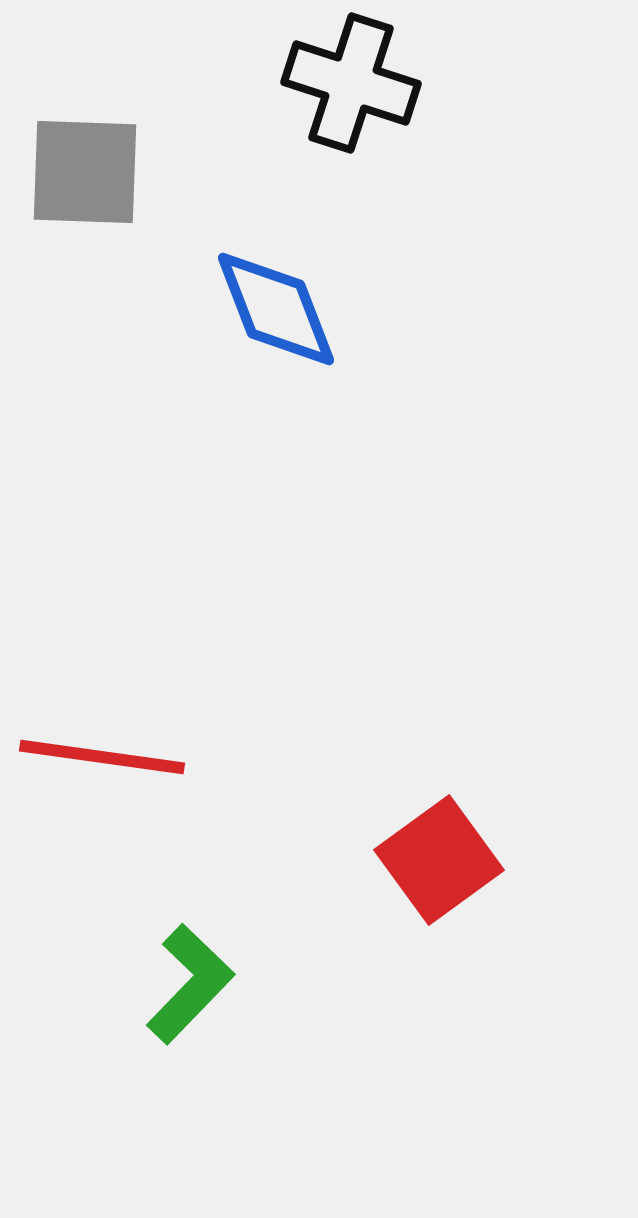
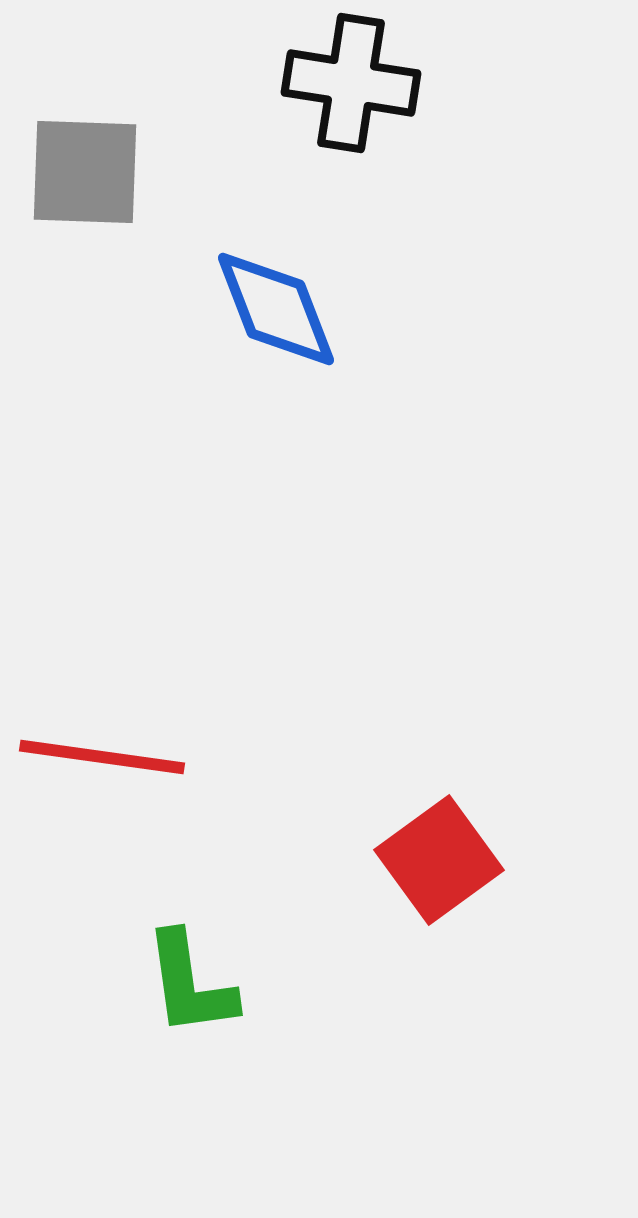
black cross: rotated 9 degrees counterclockwise
green L-shape: rotated 128 degrees clockwise
